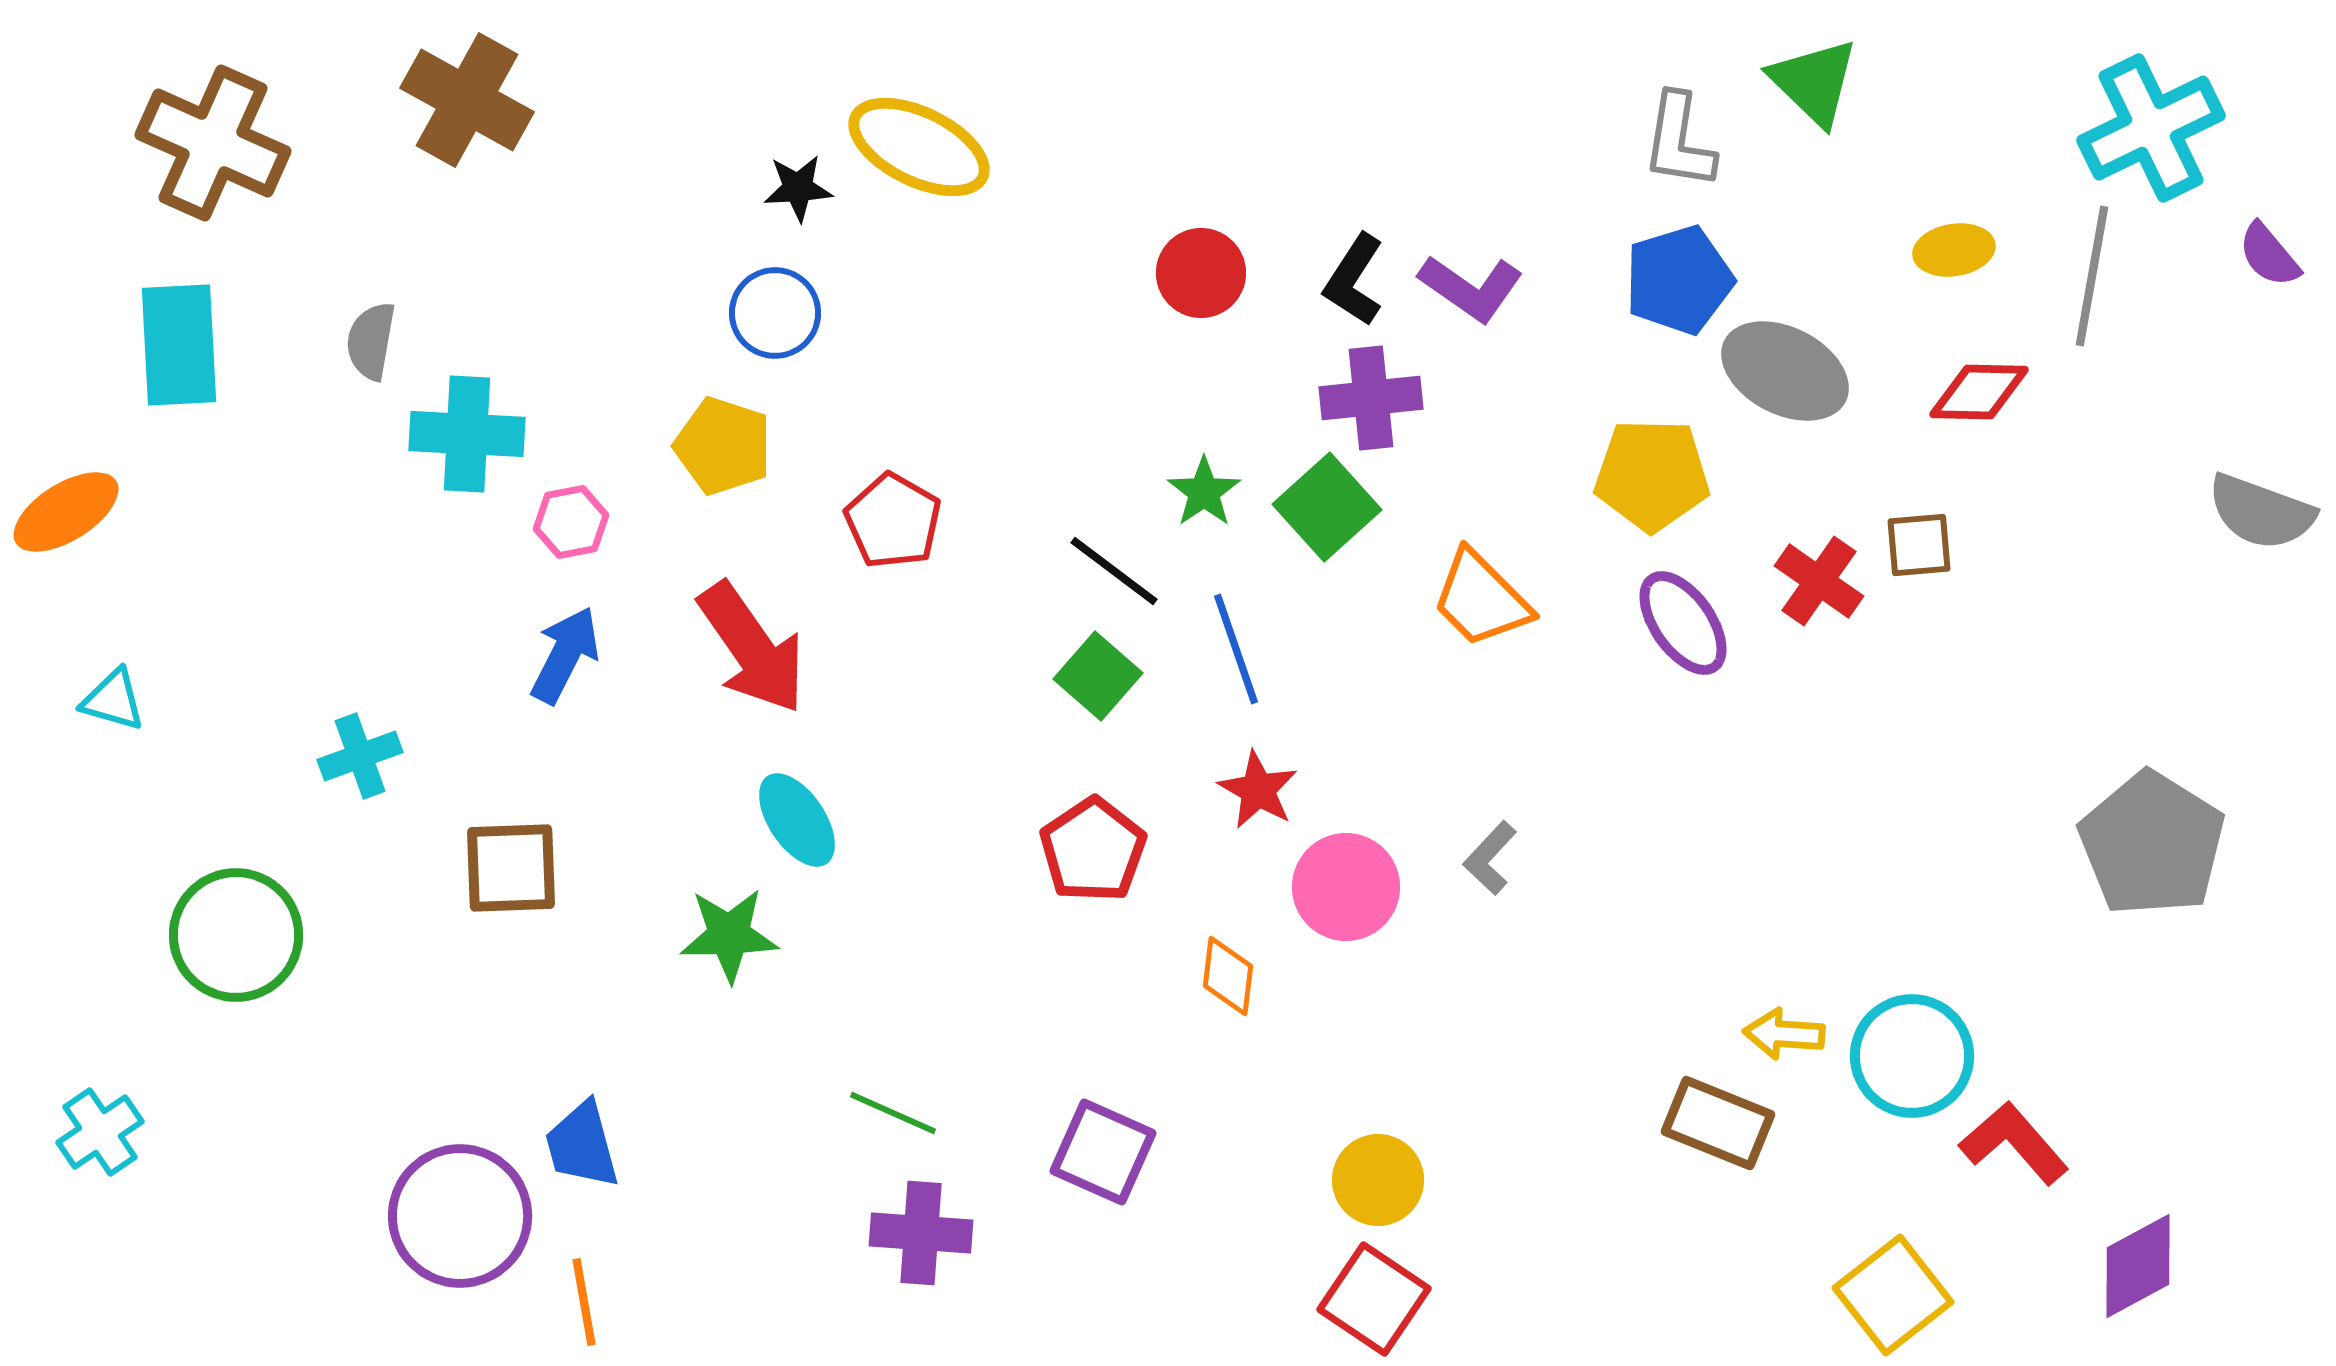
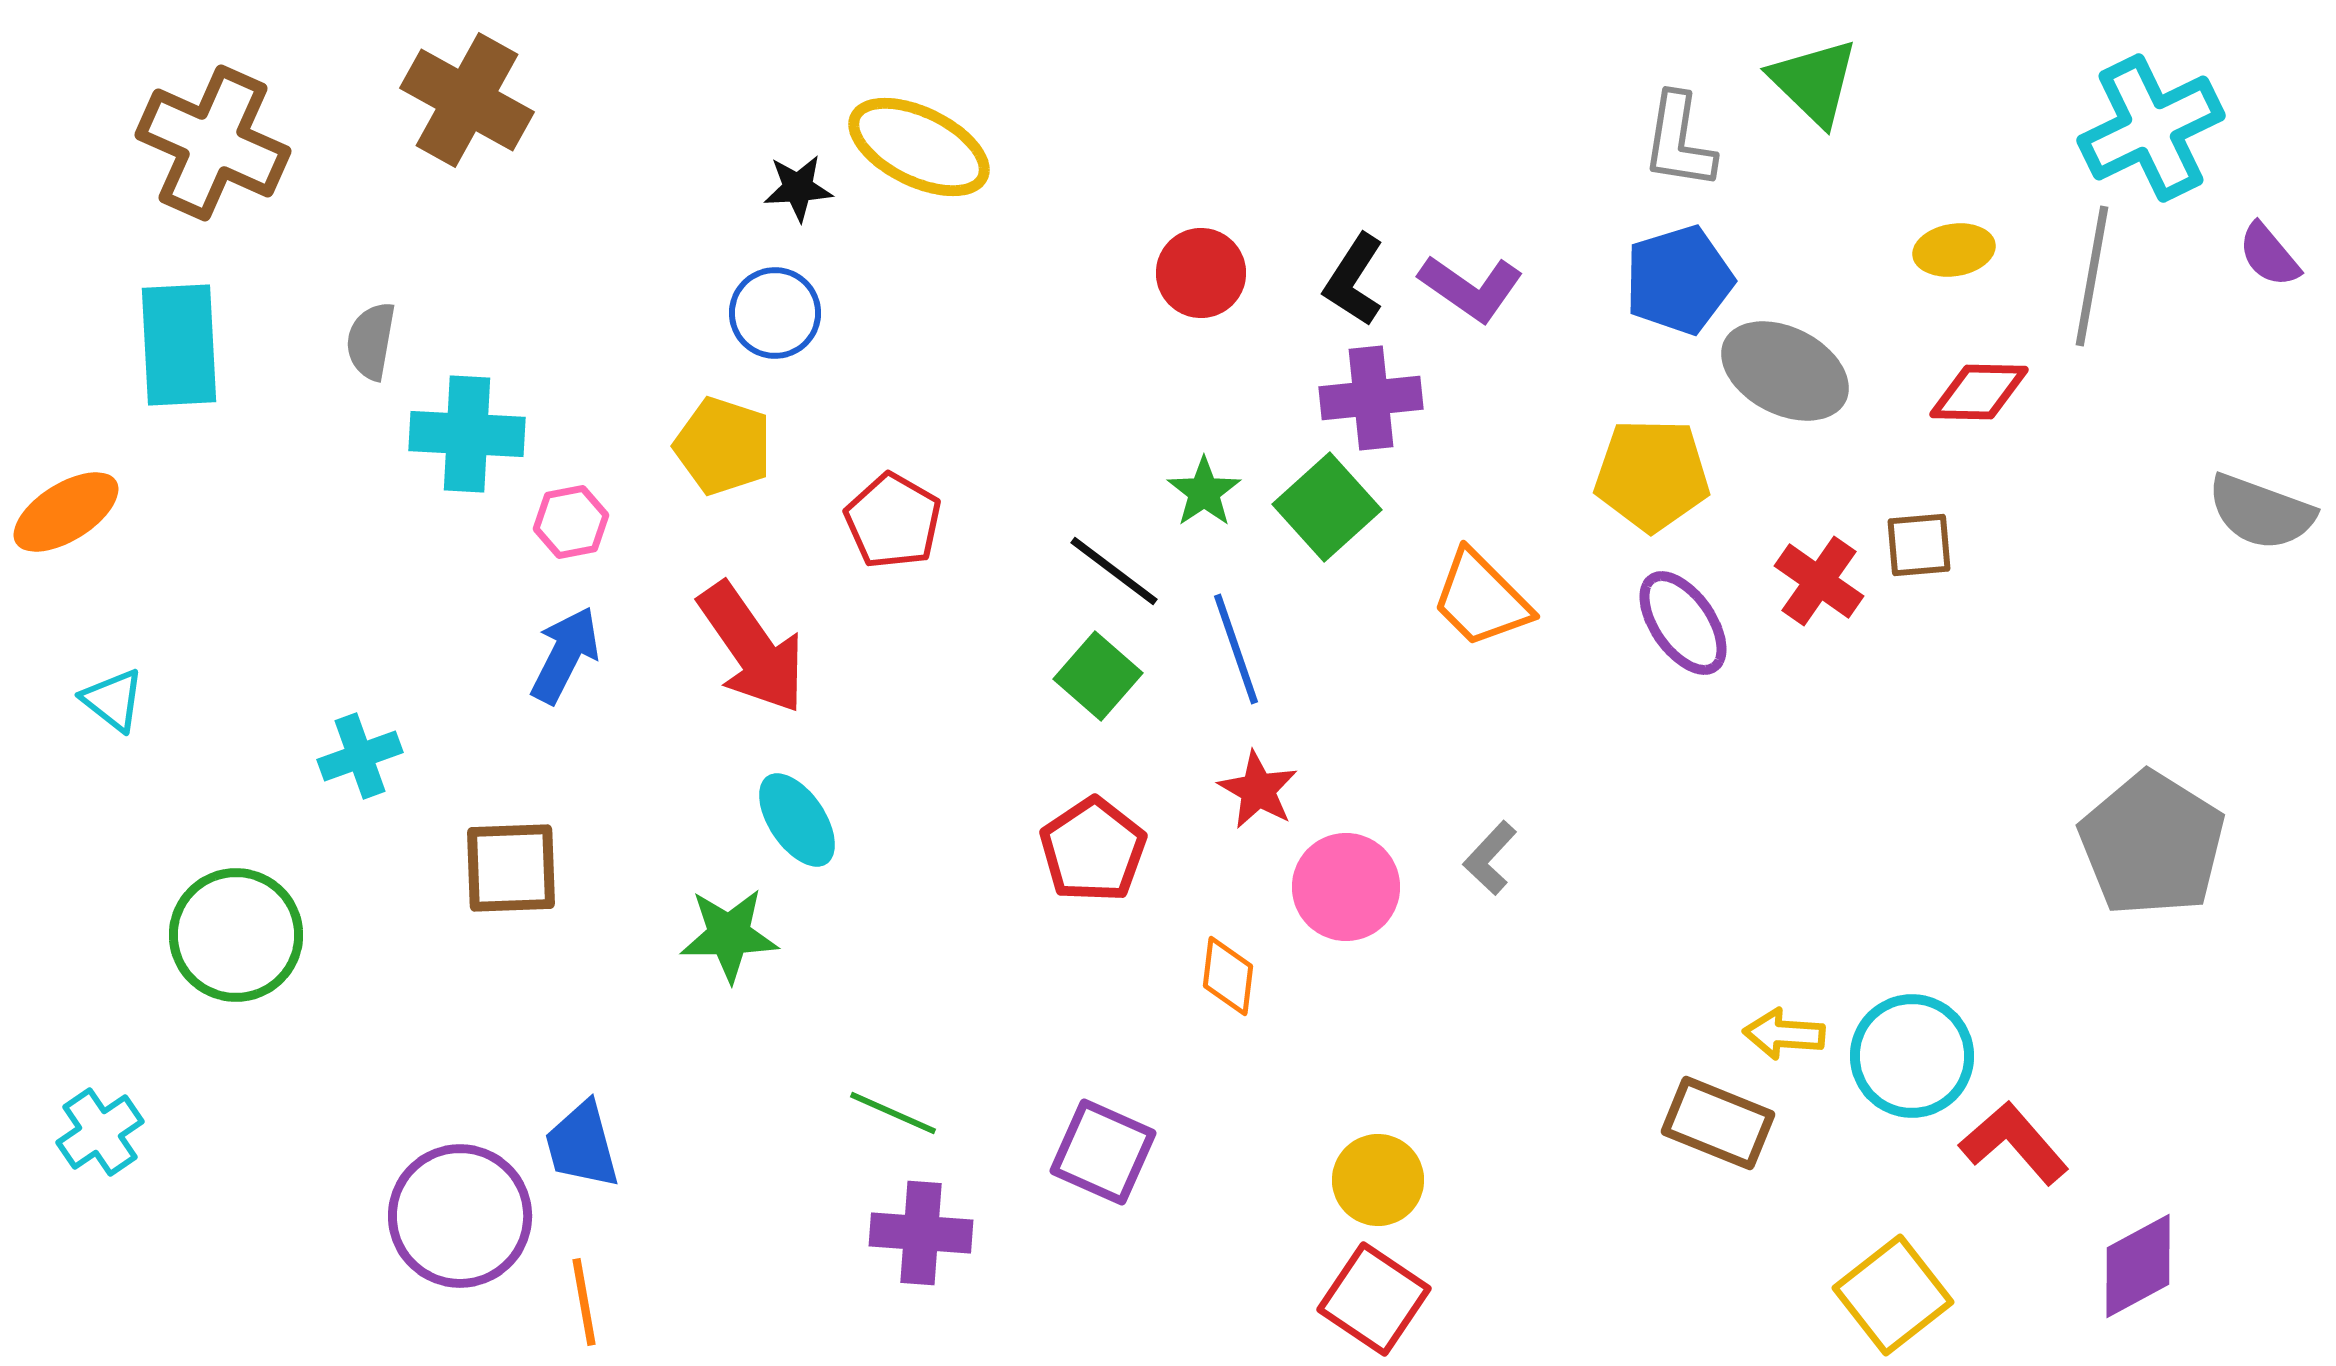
cyan triangle at (113, 700): rotated 22 degrees clockwise
